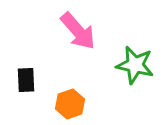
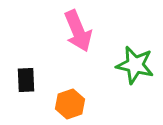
pink arrow: rotated 18 degrees clockwise
